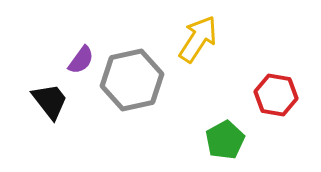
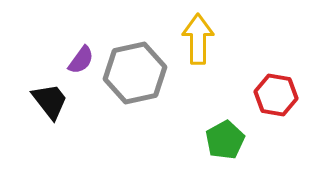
yellow arrow: rotated 33 degrees counterclockwise
gray hexagon: moved 3 px right, 7 px up
